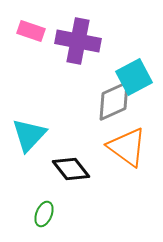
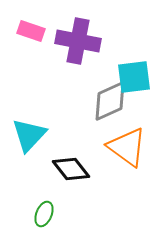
cyan square: rotated 21 degrees clockwise
gray diamond: moved 4 px left
